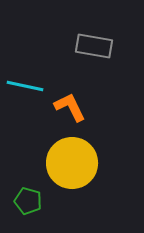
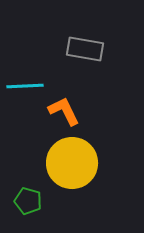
gray rectangle: moved 9 px left, 3 px down
cyan line: rotated 15 degrees counterclockwise
orange L-shape: moved 6 px left, 4 px down
